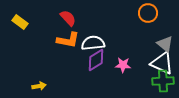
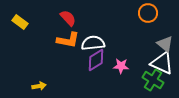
pink star: moved 2 px left, 1 px down
green cross: moved 10 px left, 1 px up; rotated 35 degrees clockwise
